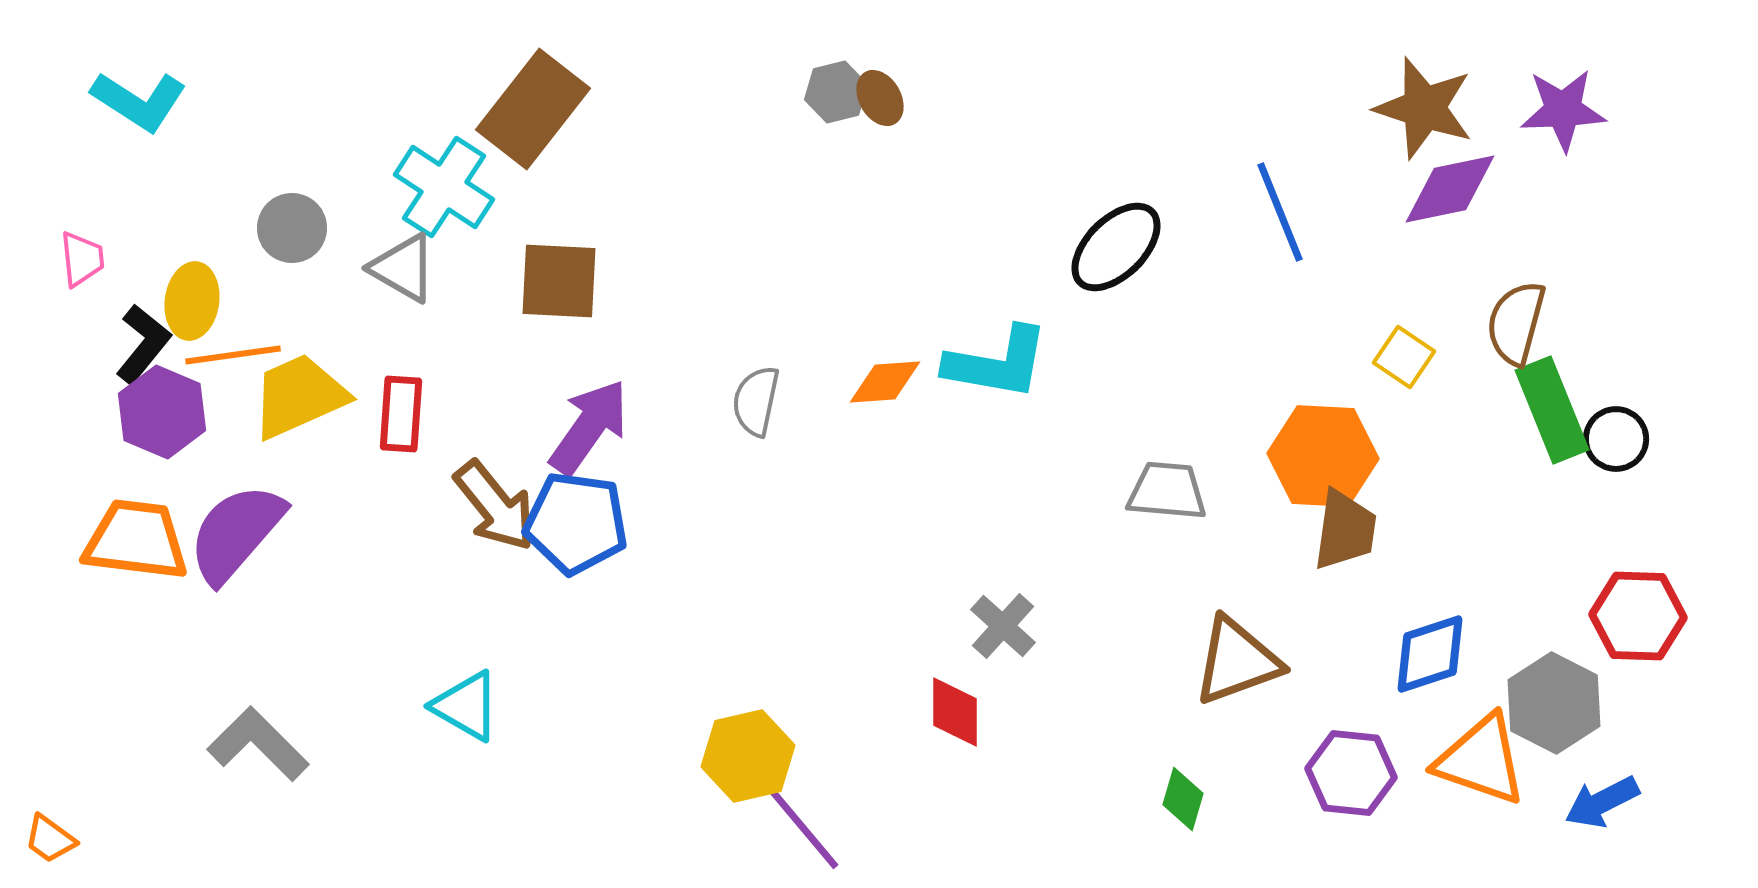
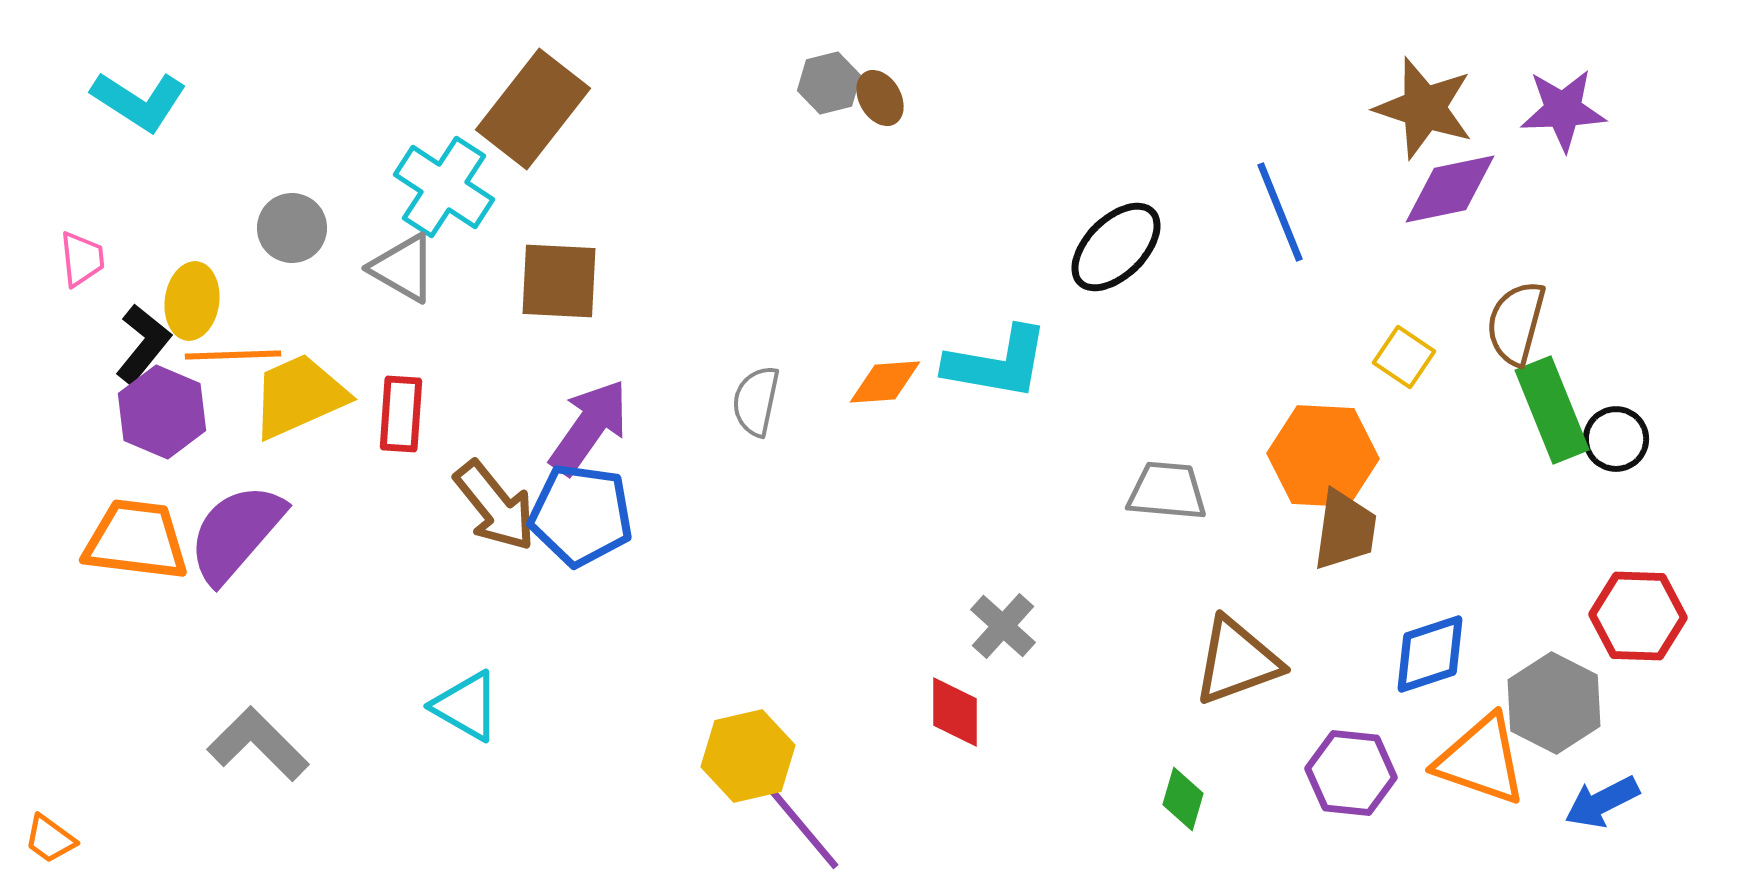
gray hexagon at (836, 92): moved 7 px left, 9 px up
orange line at (233, 355): rotated 6 degrees clockwise
blue pentagon at (576, 523): moved 5 px right, 8 px up
